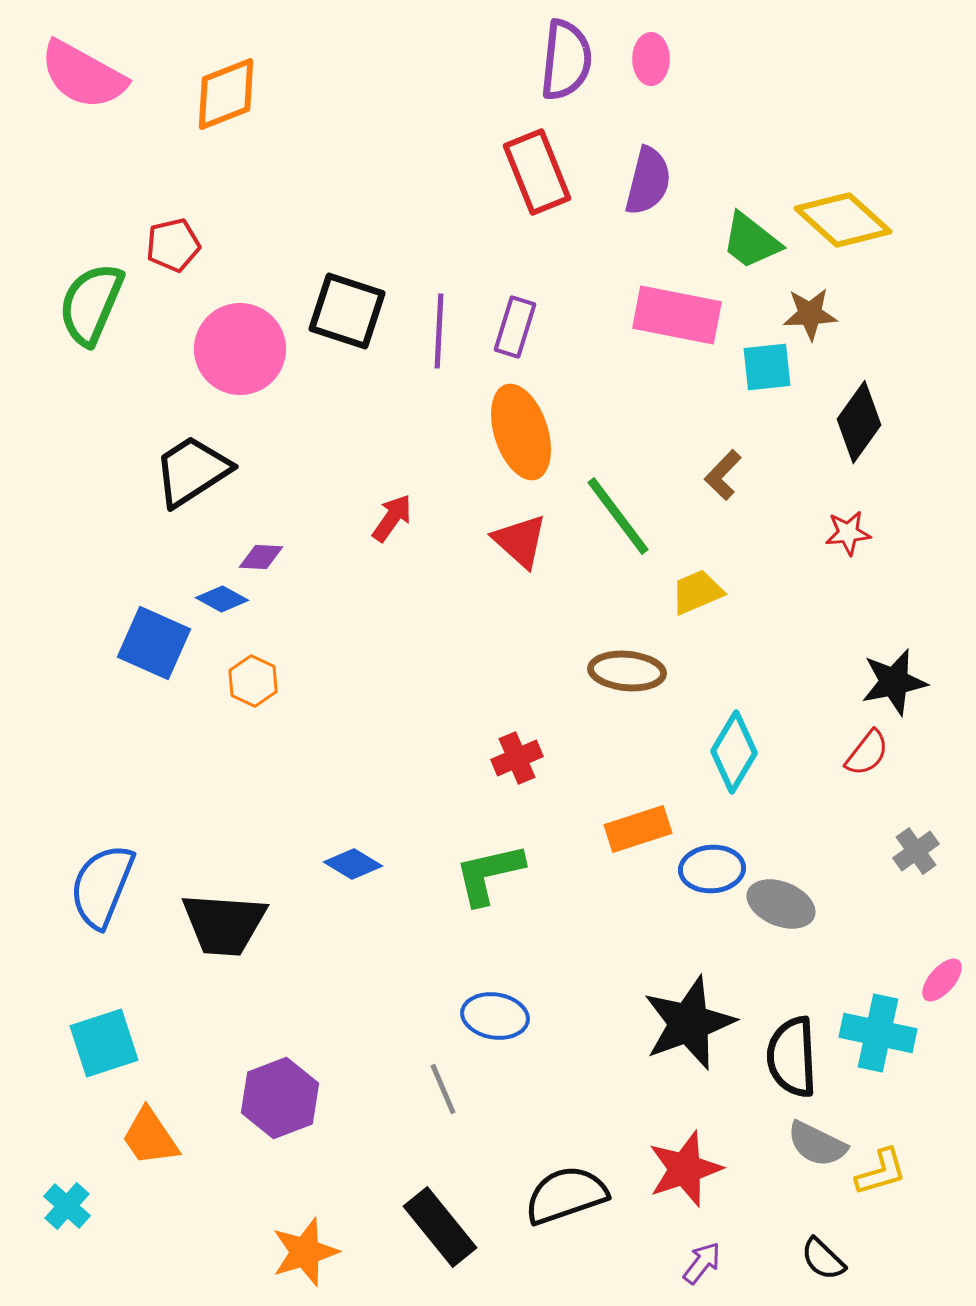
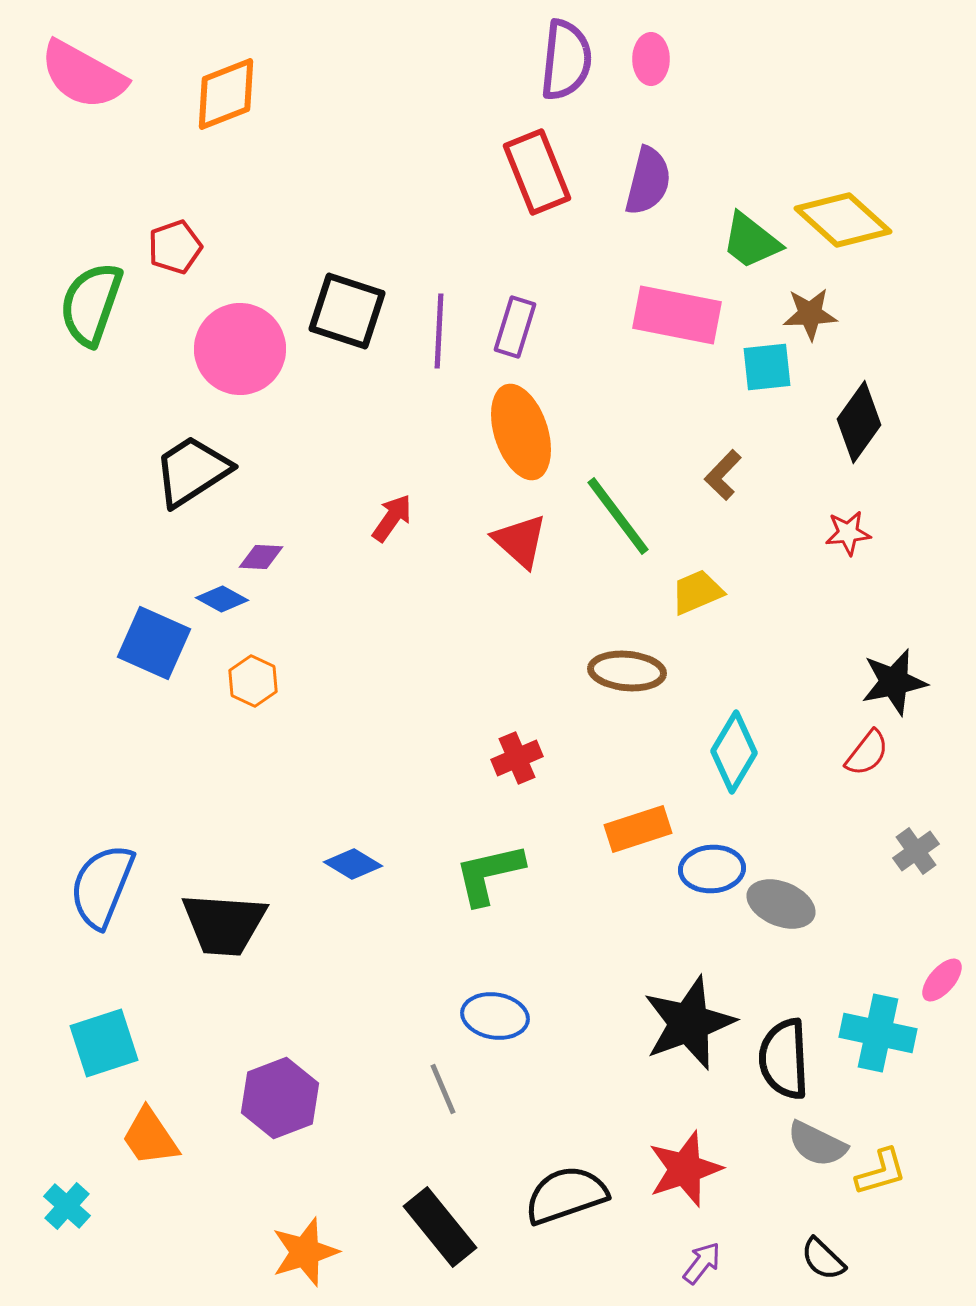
red pentagon at (173, 245): moved 2 px right, 2 px down; rotated 6 degrees counterclockwise
green semicircle at (91, 304): rotated 4 degrees counterclockwise
black semicircle at (792, 1057): moved 8 px left, 2 px down
